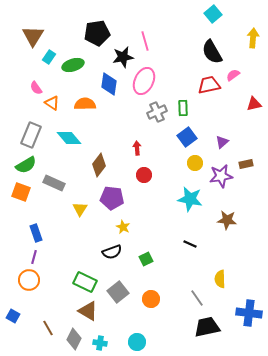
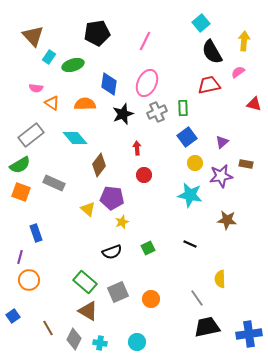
cyan square at (213, 14): moved 12 px left, 9 px down
brown triangle at (33, 36): rotated 15 degrees counterclockwise
yellow arrow at (253, 38): moved 9 px left, 3 px down
pink line at (145, 41): rotated 42 degrees clockwise
black star at (123, 57): moved 57 px down; rotated 10 degrees counterclockwise
pink semicircle at (233, 75): moved 5 px right, 3 px up
pink ellipse at (144, 81): moved 3 px right, 2 px down
pink semicircle at (36, 88): rotated 48 degrees counterclockwise
red triangle at (254, 104): rotated 28 degrees clockwise
gray rectangle at (31, 135): rotated 30 degrees clockwise
cyan diamond at (69, 138): moved 6 px right
brown rectangle at (246, 164): rotated 24 degrees clockwise
green semicircle at (26, 165): moved 6 px left
cyan star at (190, 199): moved 4 px up
yellow triangle at (80, 209): moved 8 px right; rotated 21 degrees counterclockwise
yellow star at (123, 227): moved 1 px left, 5 px up; rotated 24 degrees clockwise
purple line at (34, 257): moved 14 px left
green square at (146, 259): moved 2 px right, 11 px up
green rectangle at (85, 282): rotated 15 degrees clockwise
gray square at (118, 292): rotated 15 degrees clockwise
blue cross at (249, 313): moved 21 px down; rotated 15 degrees counterclockwise
blue square at (13, 316): rotated 24 degrees clockwise
